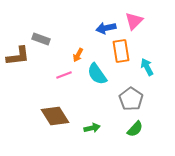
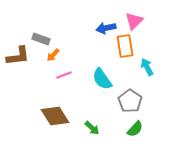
orange rectangle: moved 4 px right, 5 px up
orange arrow: moved 25 px left; rotated 16 degrees clockwise
cyan semicircle: moved 5 px right, 5 px down
gray pentagon: moved 1 px left, 2 px down
green arrow: rotated 56 degrees clockwise
